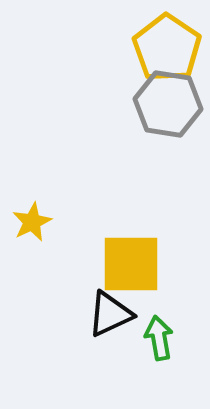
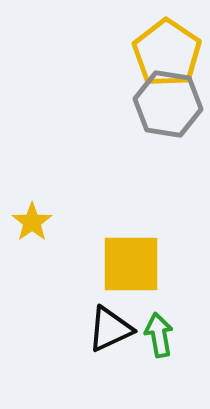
yellow pentagon: moved 5 px down
yellow star: rotated 9 degrees counterclockwise
black triangle: moved 15 px down
green arrow: moved 3 px up
